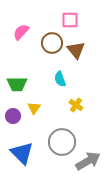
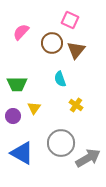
pink square: rotated 24 degrees clockwise
brown triangle: rotated 18 degrees clockwise
gray circle: moved 1 px left, 1 px down
blue triangle: rotated 15 degrees counterclockwise
gray arrow: moved 3 px up
